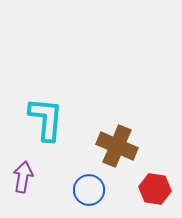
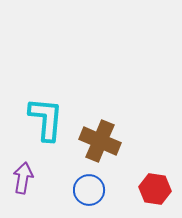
brown cross: moved 17 px left, 5 px up
purple arrow: moved 1 px down
